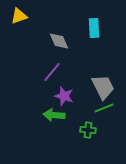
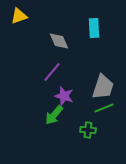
gray trapezoid: rotated 44 degrees clockwise
green arrow: rotated 55 degrees counterclockwise
